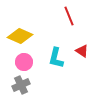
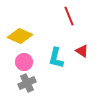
gray cross: moved 6 px right, 2 px up
